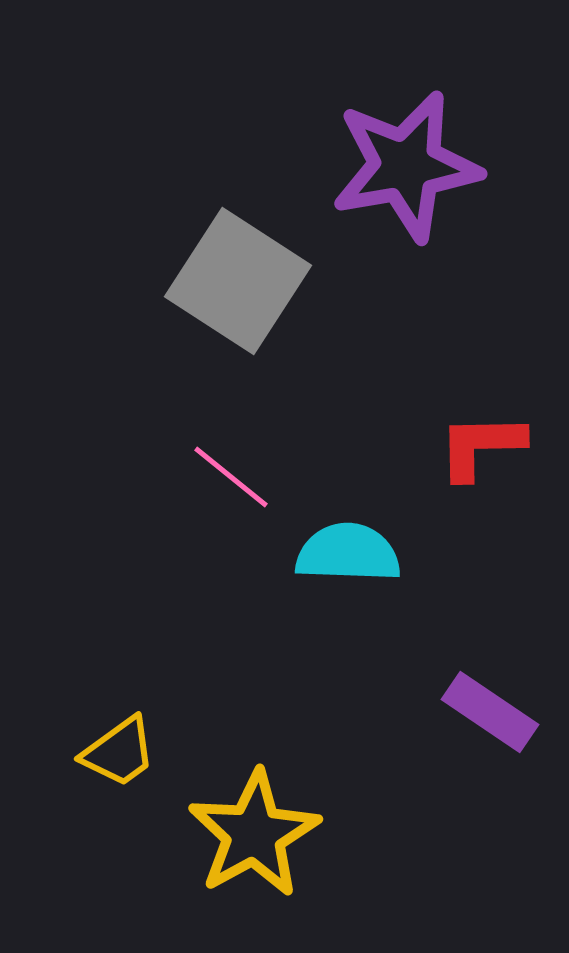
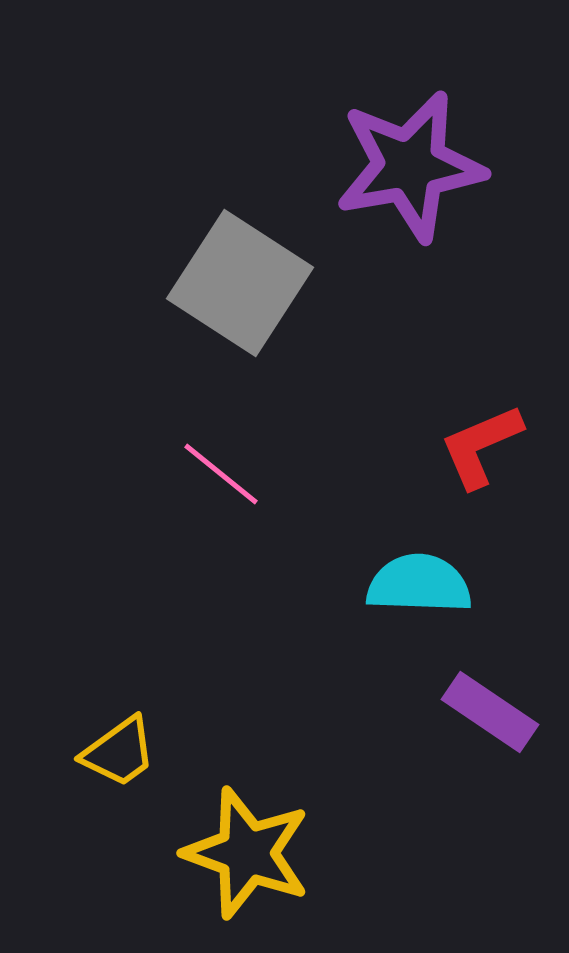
purple star: moved 4 px right
gray square: moved 2 px right, 2 px down
red L-shape: rotated 22 degrees counterclockwise
pink line: moved 10 px left, 3 px up
cyan semicircle: moved 71 px right, 31 px down
yellow star: moved 7 px left, 19 px down; rotated 23 degrees counterclockwise
